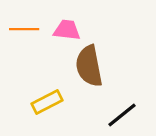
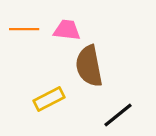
yellow rectangle: moved 2 px right, 3 px up
black line: moved 4 px left
